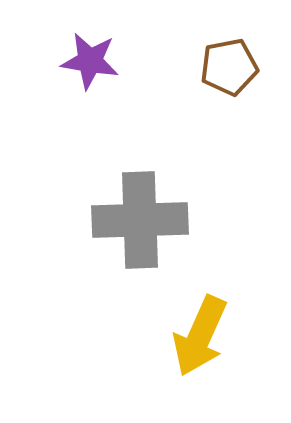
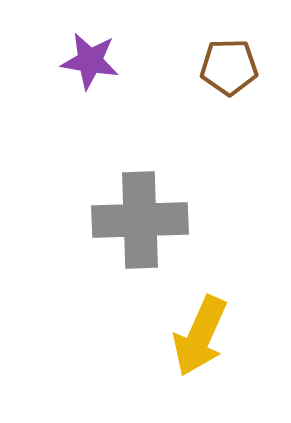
brown pentagon: rotated 10 degrees clockwise
